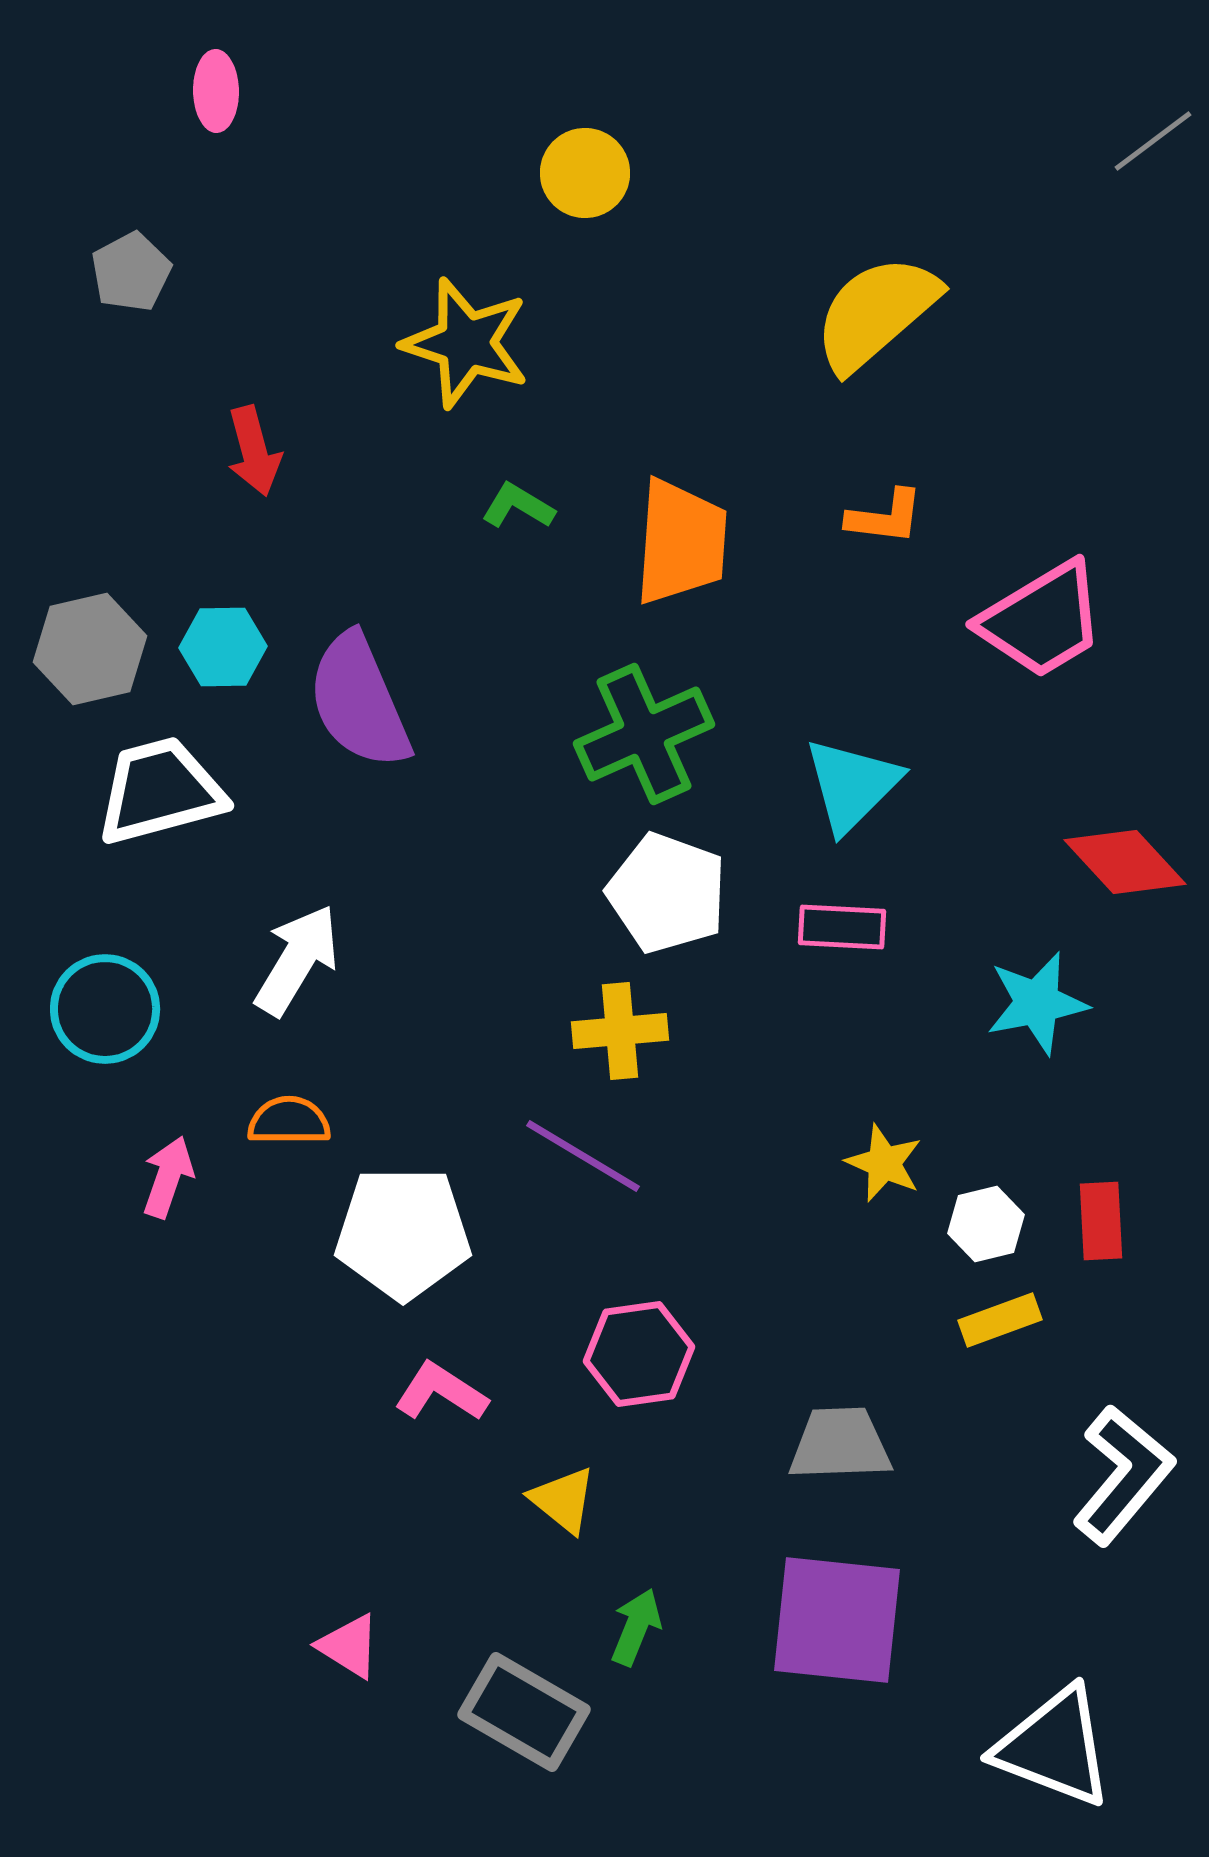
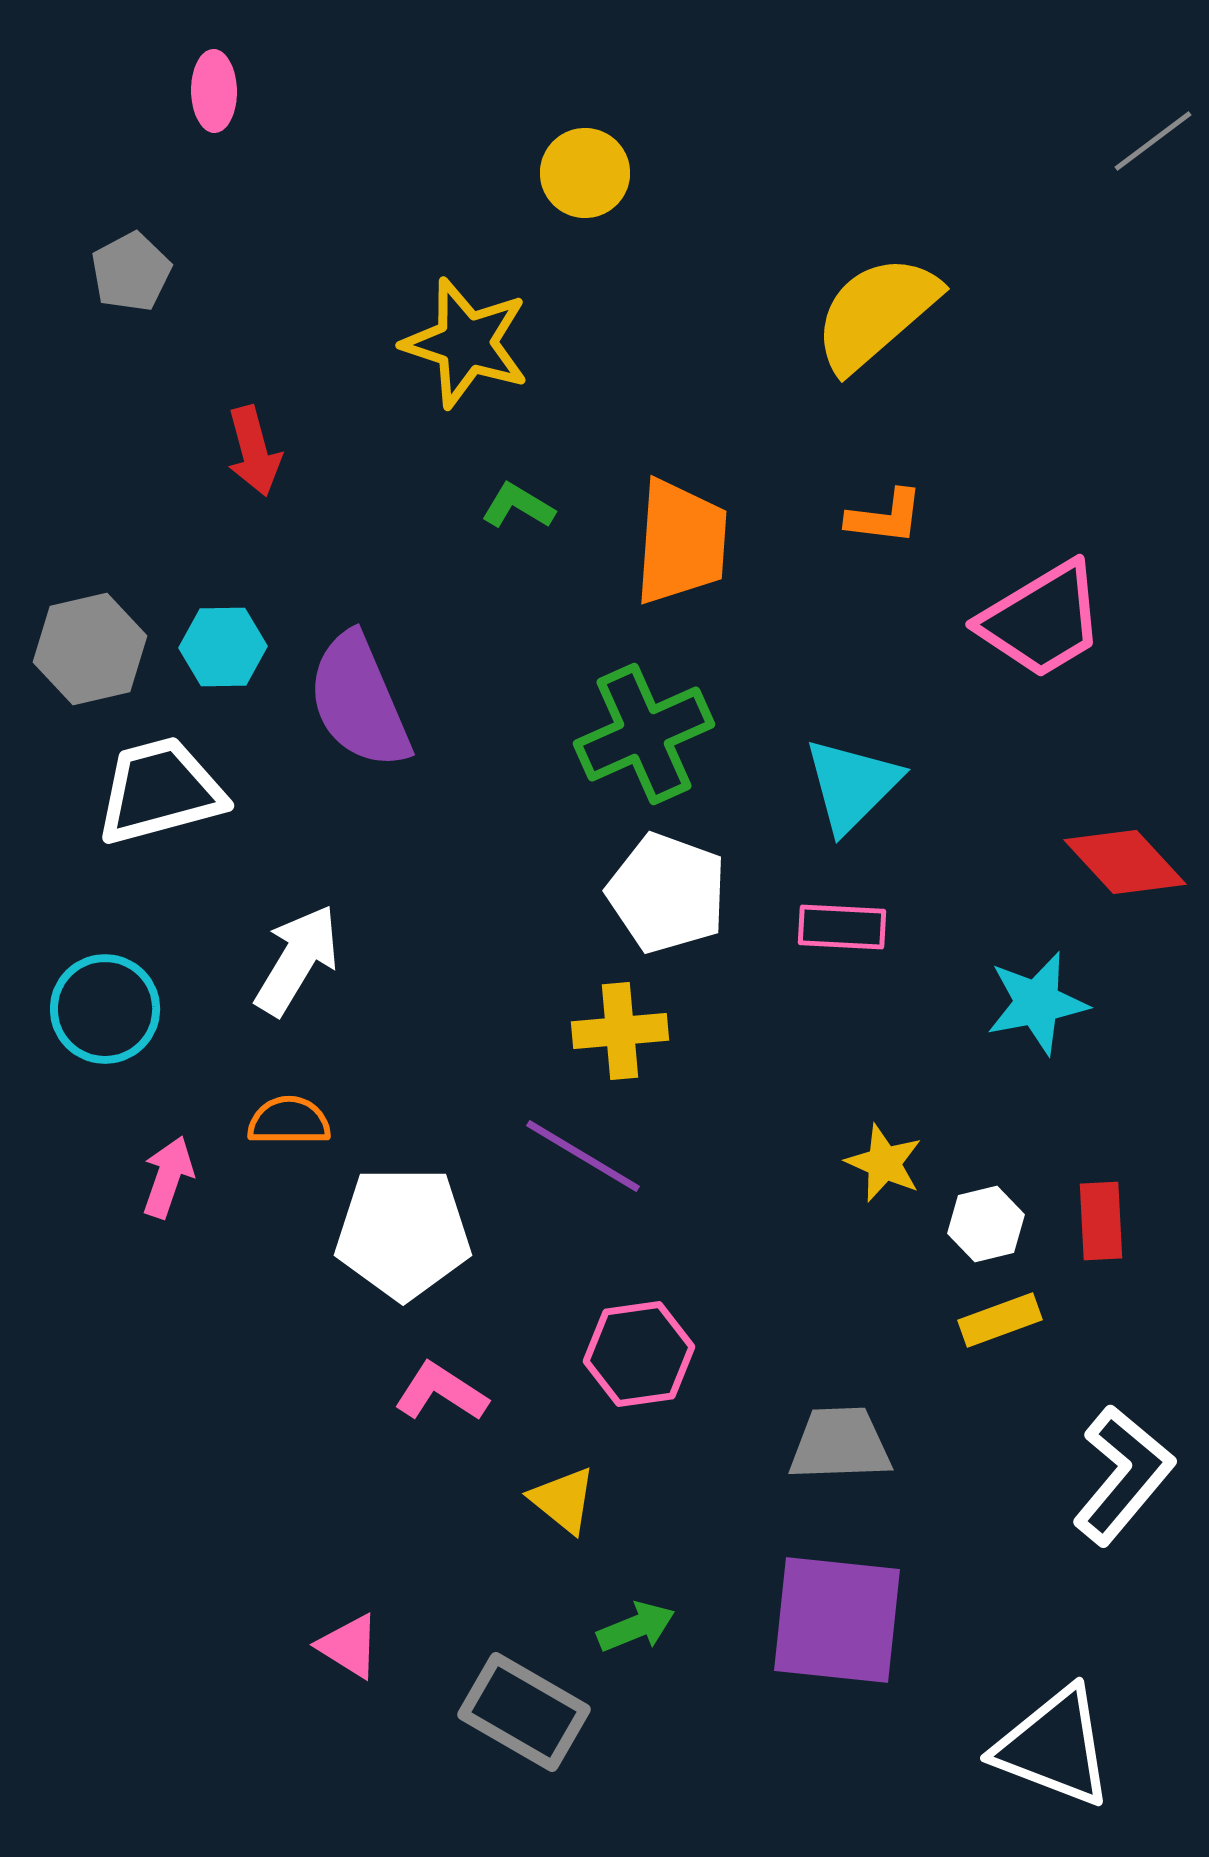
pink ellipse at (216, 91): moved 2 px left
green arrow at (636, 1627): rotated 46 degrees clockwise
